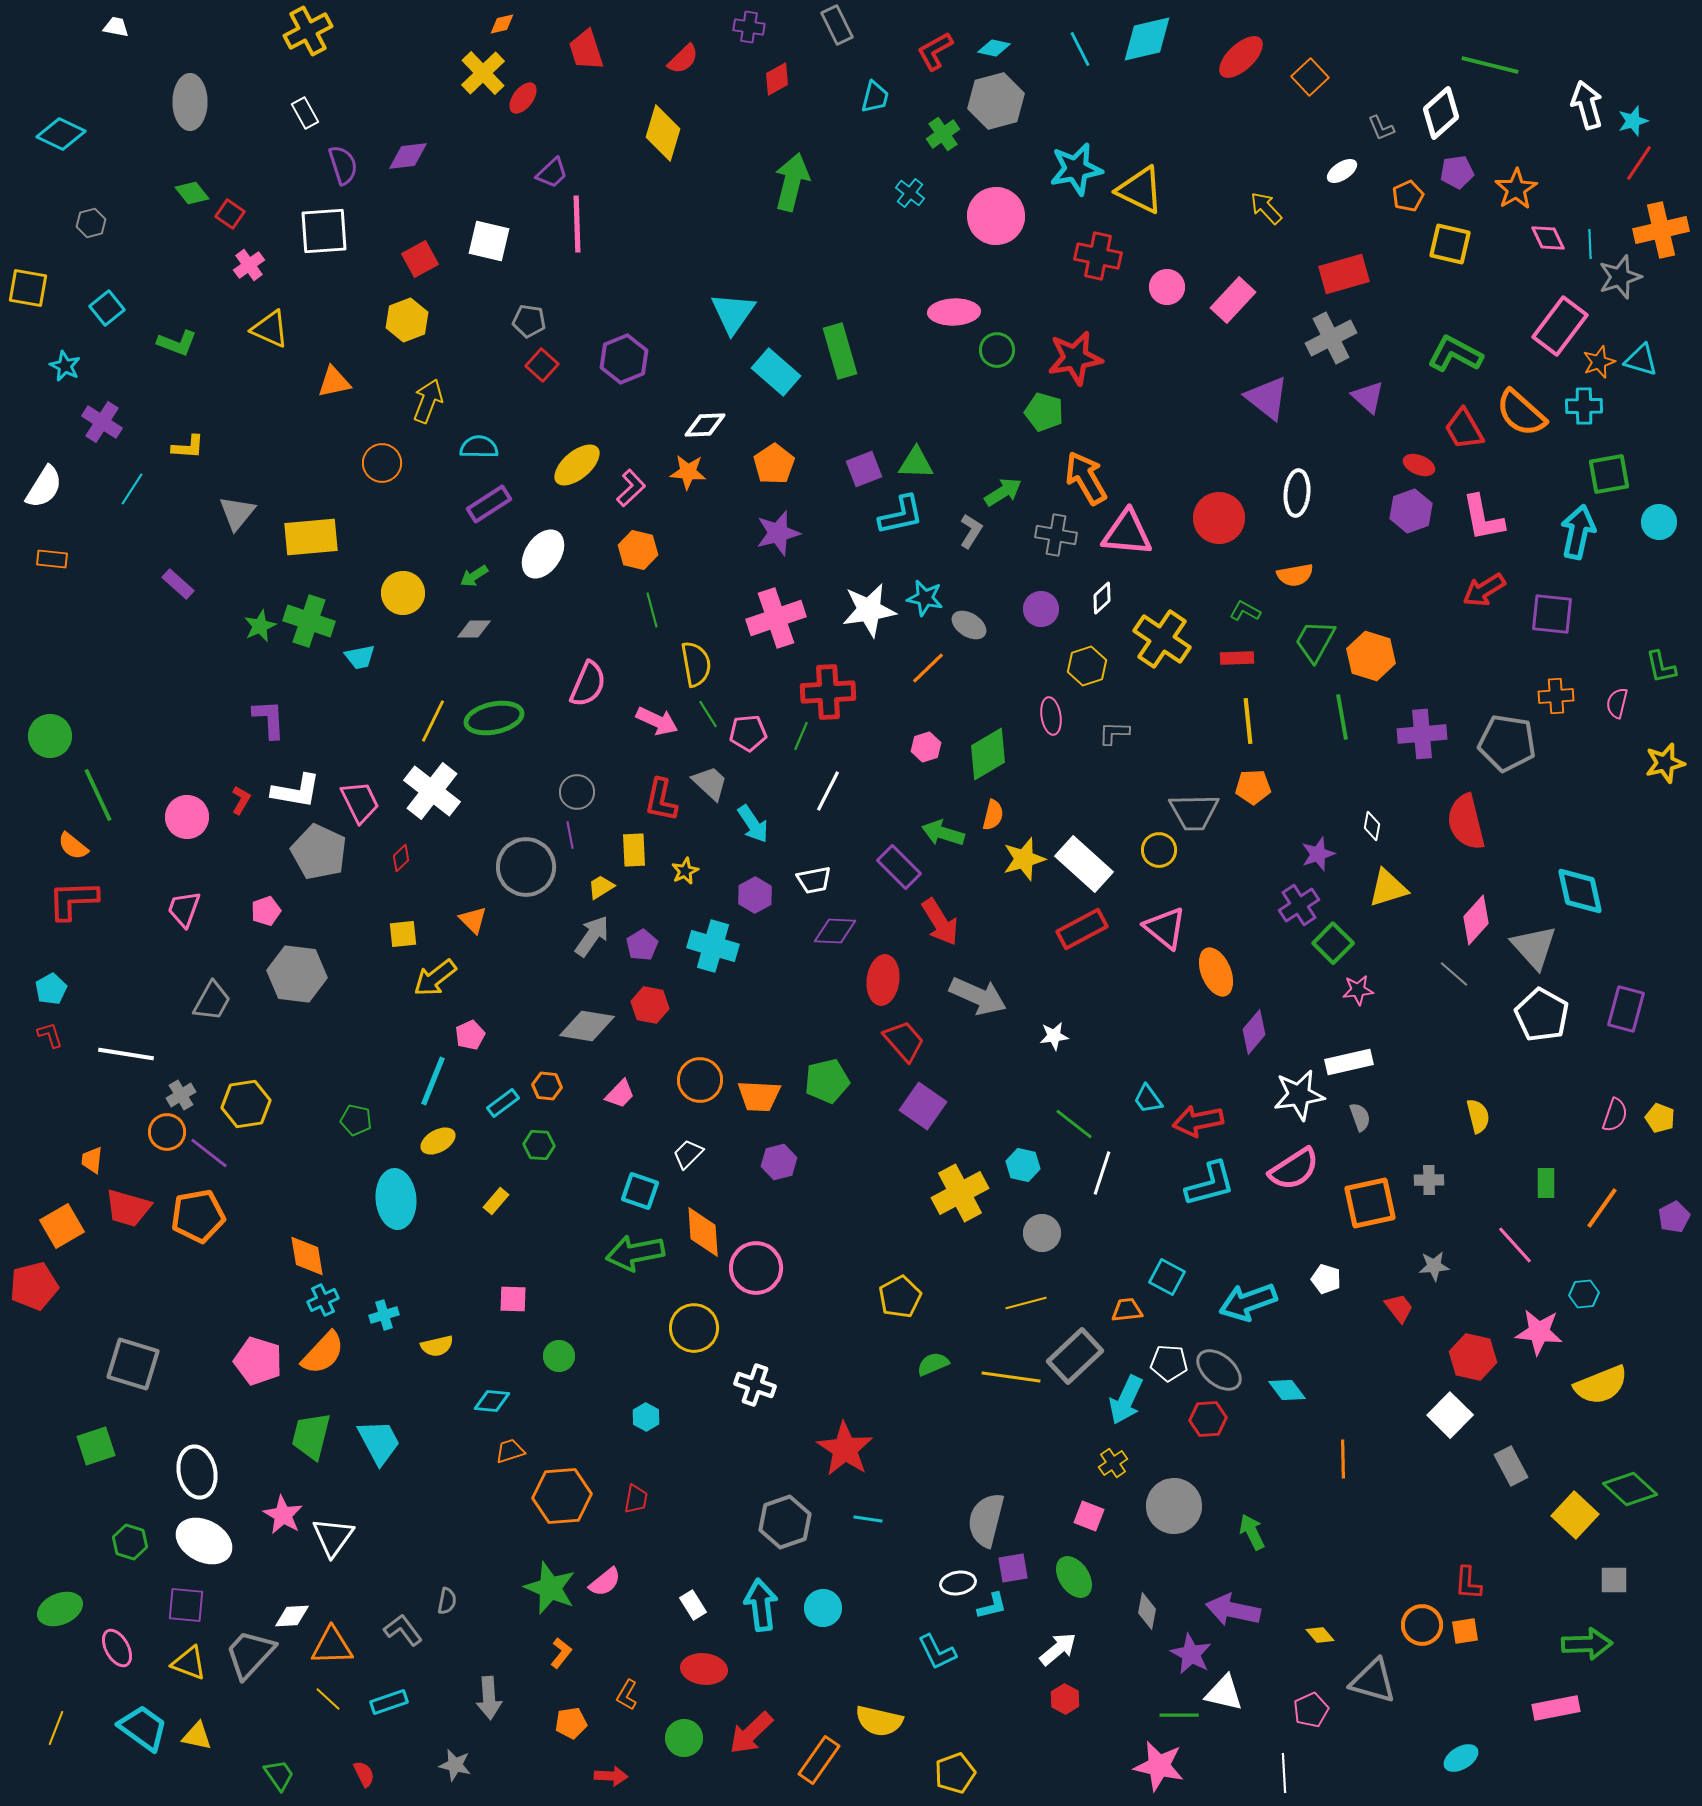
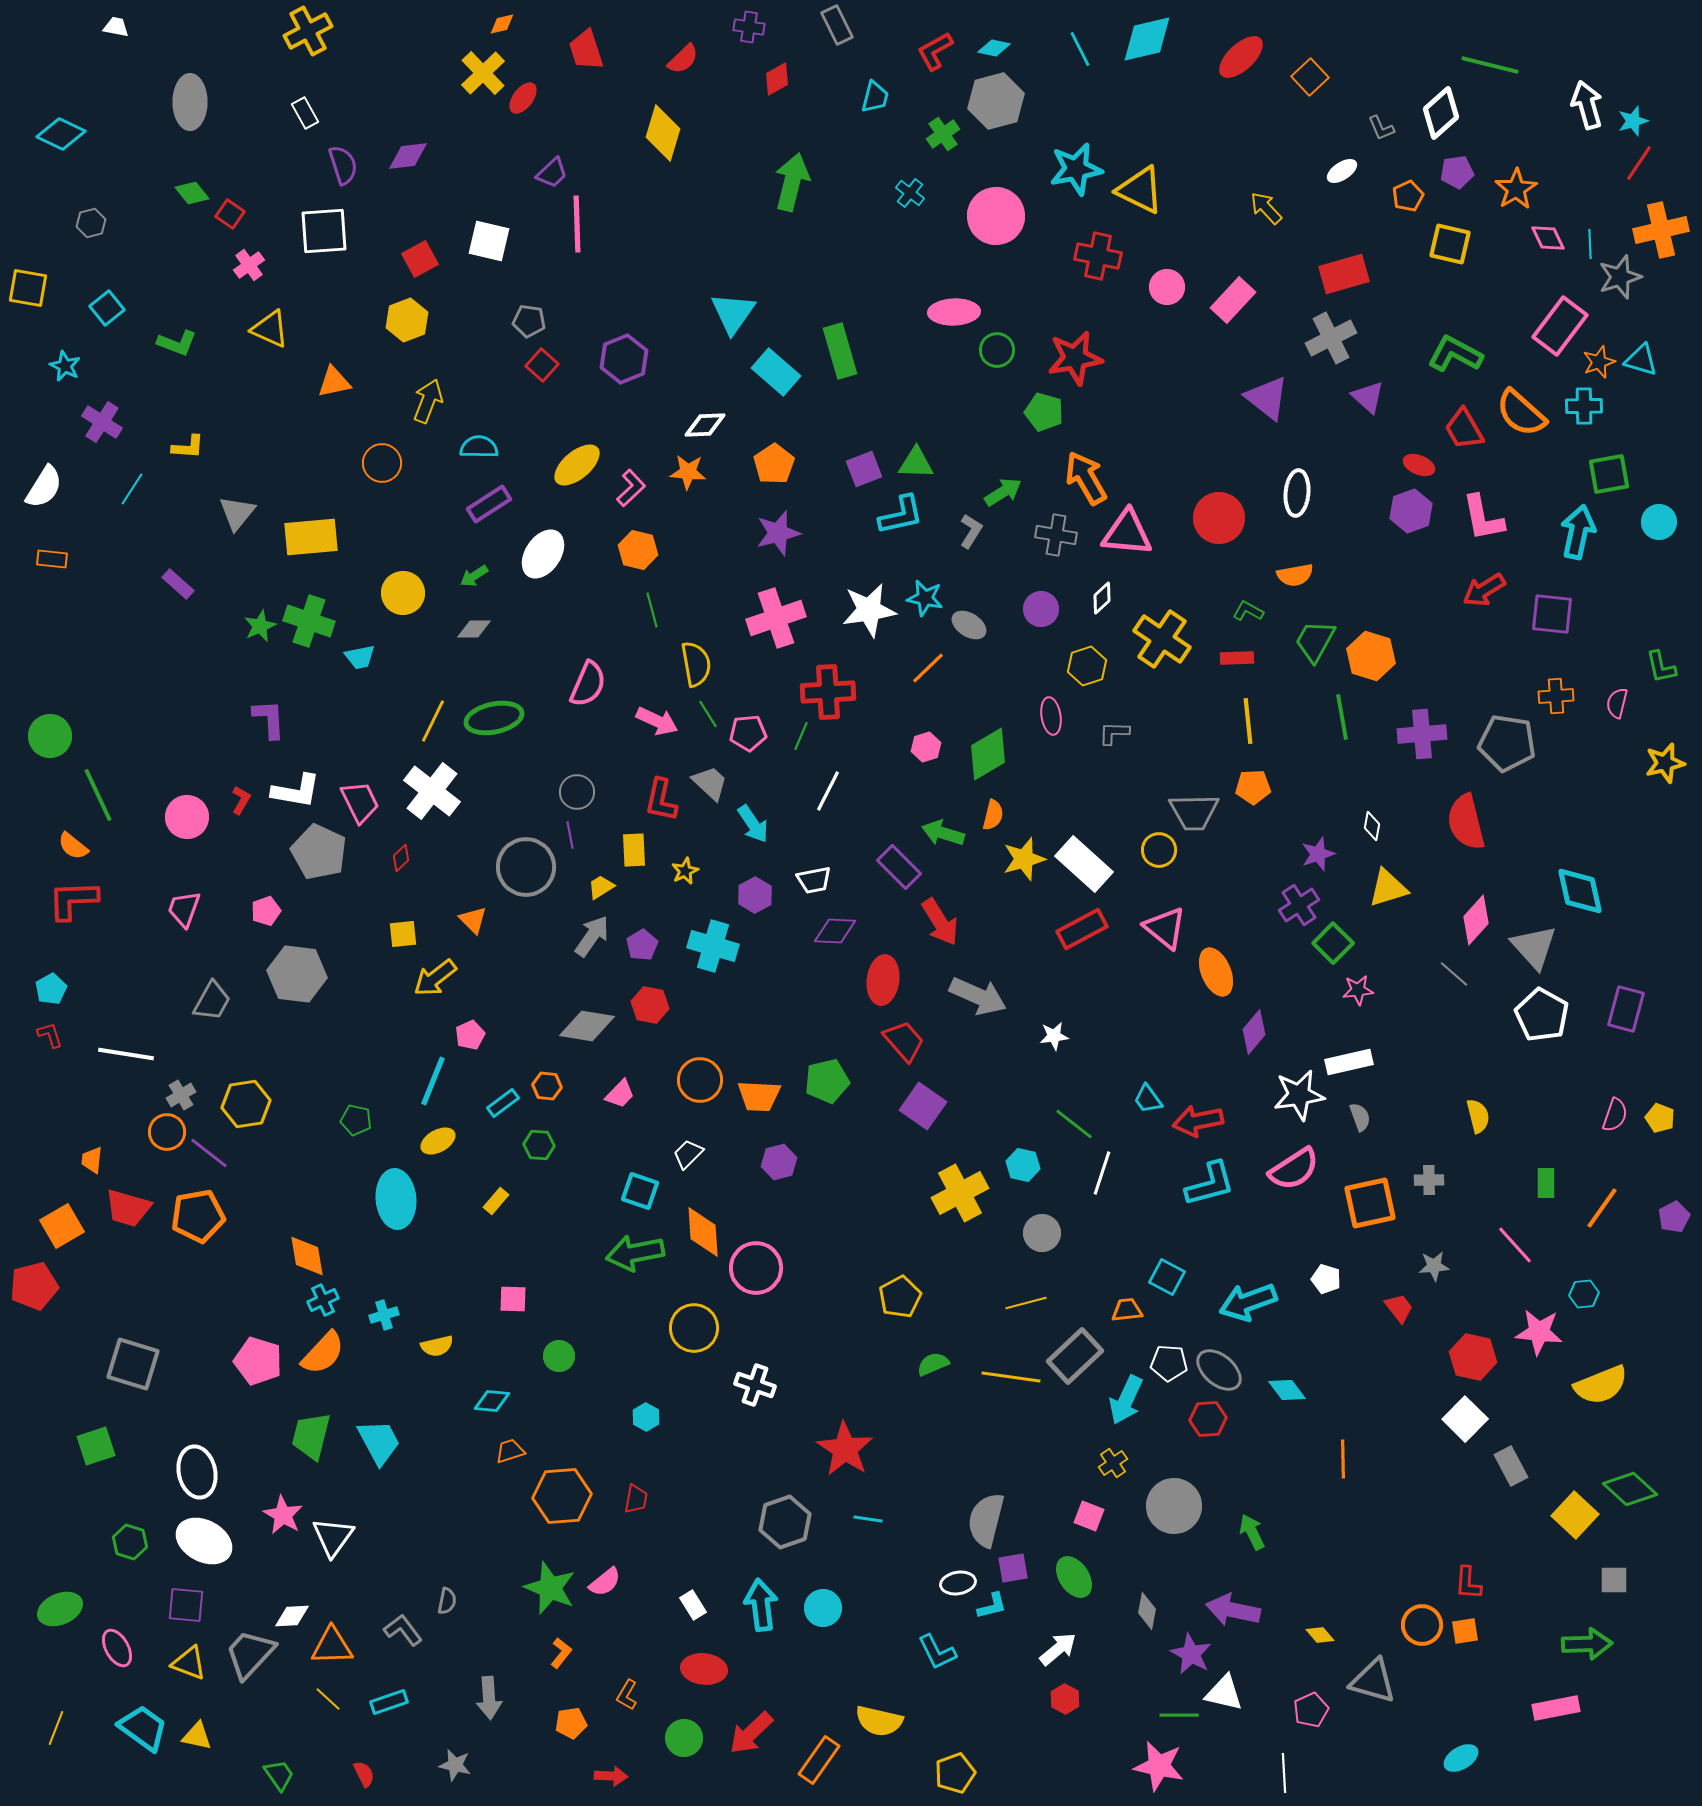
green L-shape at (1245, 611): moved 3 px right
white square at (1450, 1415): moved 15 px right, 4 px down
